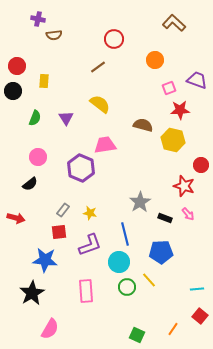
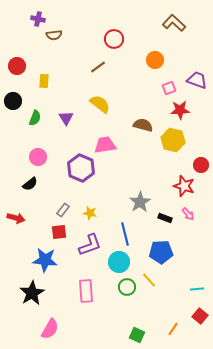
black circle at (13, 91): moved 10 px down
